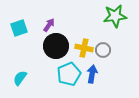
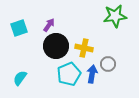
gray circle: moved 5 px right, 14 px down
